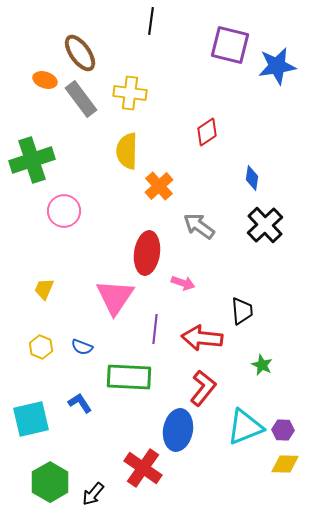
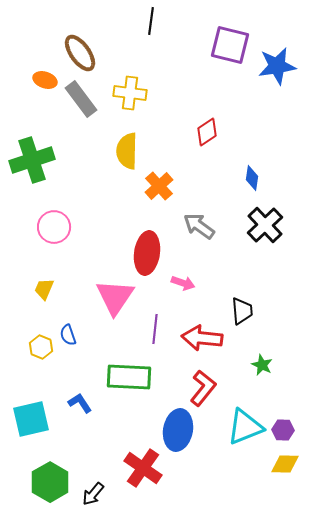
pink circle: moved 10 px left, 16 px down
blue semicircle: moved 14 px left, 12 px up; rotated 50 degrees clockwise
